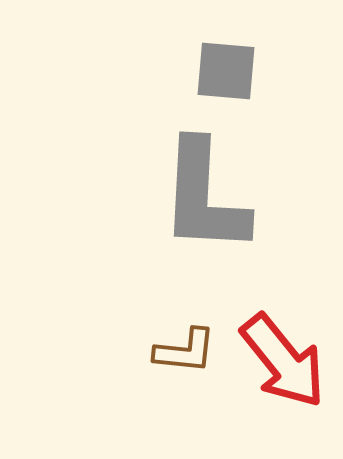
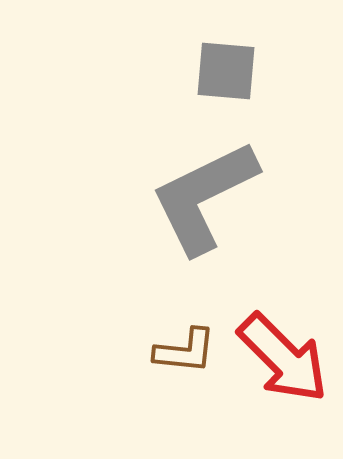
gray L-shape: rotated 61 degrees clockwise
red arrow: moved 3 px up; rotated 6 degrees counterclockwise
